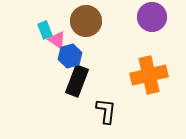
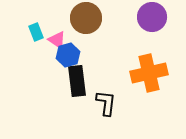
brown circle: moved 3 px up
cyan rectangle: moved 9 px left, 2 px down
blue hexagon: moved 2 px left, 1 px up
orange cross: moved 2 px up
black rectangle: rotated 28 degrees counterclockwise
black L-shape: moved 8 px up
